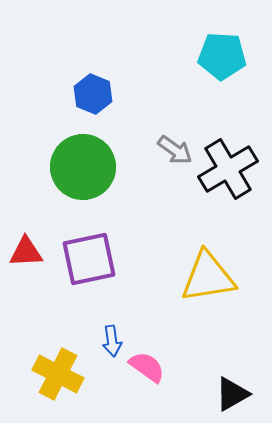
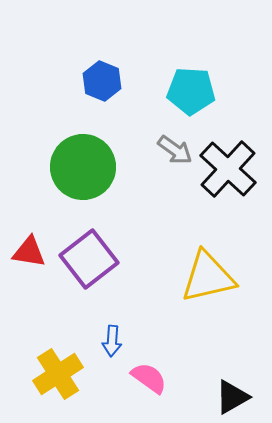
cyan pentagon: moved 31 px left, 35 px down
blue hexagon: moved 9 px right, 13 px up
black cross: rotated 16 degrees counterclockwise
red triangle: moved 3 px right; rotated 12 degrees clockwise
purple square: rotated 26 degrees counterclockwise
yellow triangle: rotated 4 degrees counterclockwise
blue arrow: rotated 12 degrees clockwise
pink semicircle: moved 2 px right, 11 px down
yellow cross: rotated 30 degrees clockwise
black triangle: moved 3 px down
